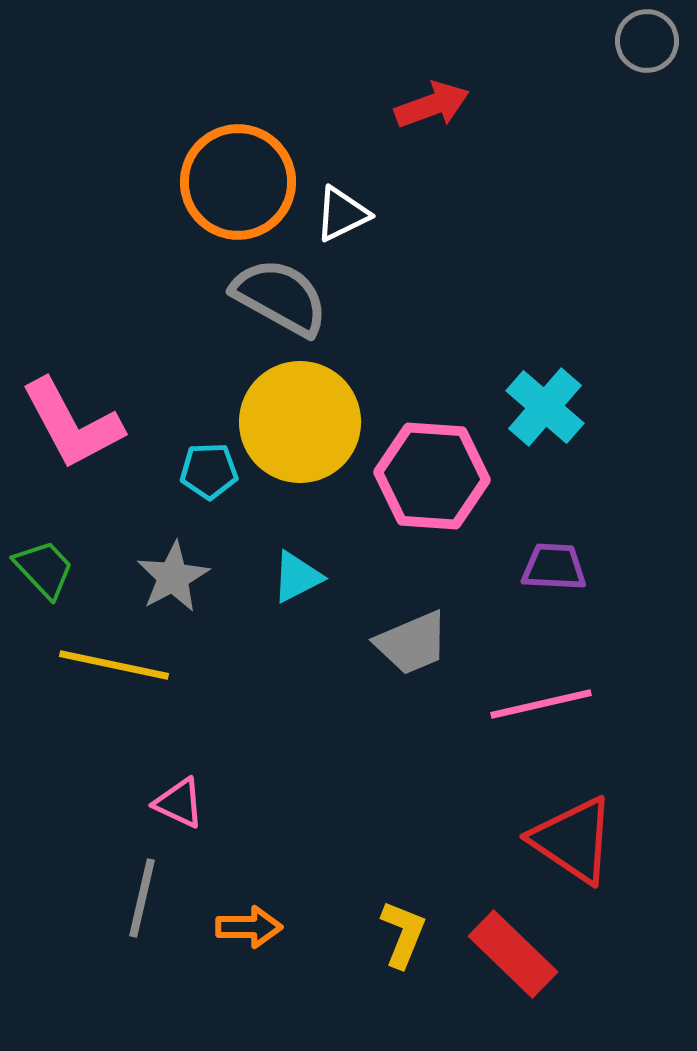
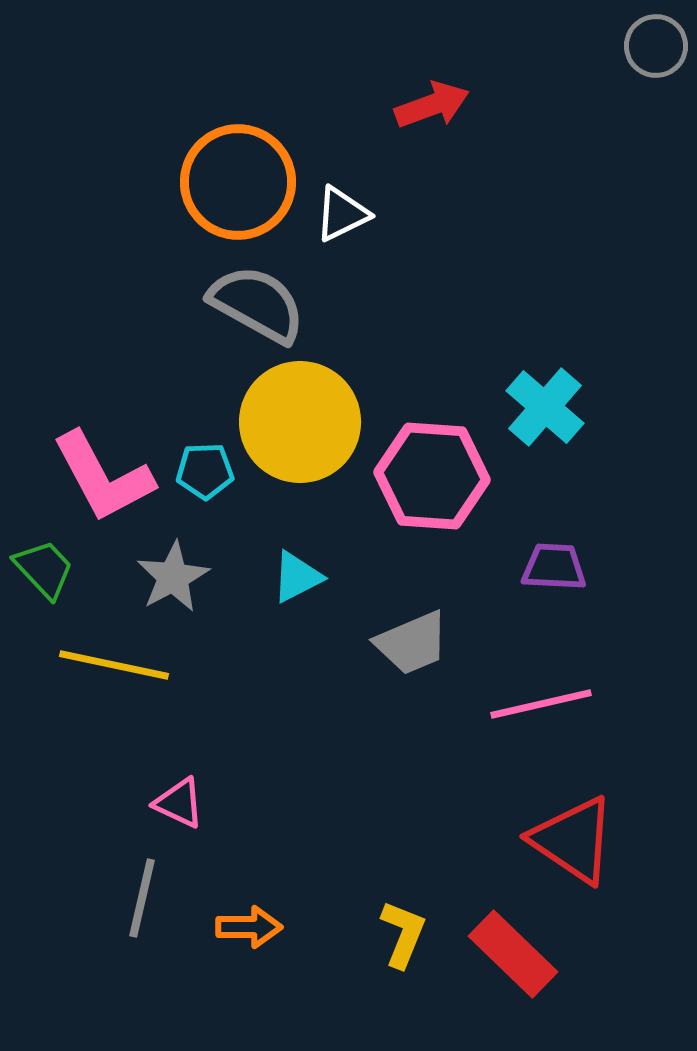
gray circle: moved 9 px right, 5 px down
gray semicircle: moved 23 px left, 7 px down
pink L-shape: moved 31 px right, 53 px down
cyan pentagon: moved 4 px left
